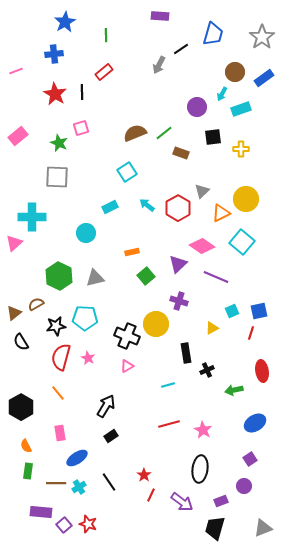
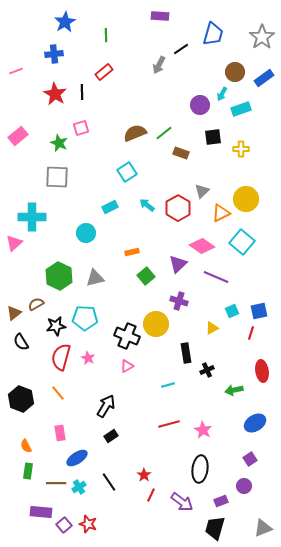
purple circle at (197, 107): moved 3 px right, 2 px up
black hexagon at (21, 407): moved 8 px up; rotated 10 degrees counterclockwise
